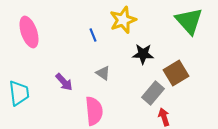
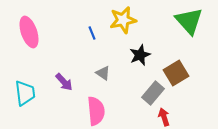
yellow star: rotated 8 degrees clockwise
blue line: moved 1 px left, 2 px up
black star: moved 3 px left, 1 px down; rotated 25 degrees counterclockwise
cyan trapezoid: moved 6 px right
pink semicircle: moved 2 px right
